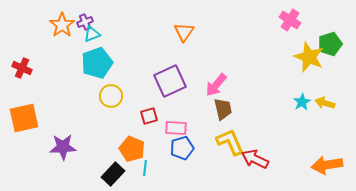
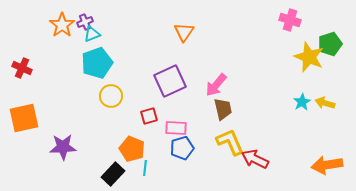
pink cross: rotated 15 degrees counterclockwise
